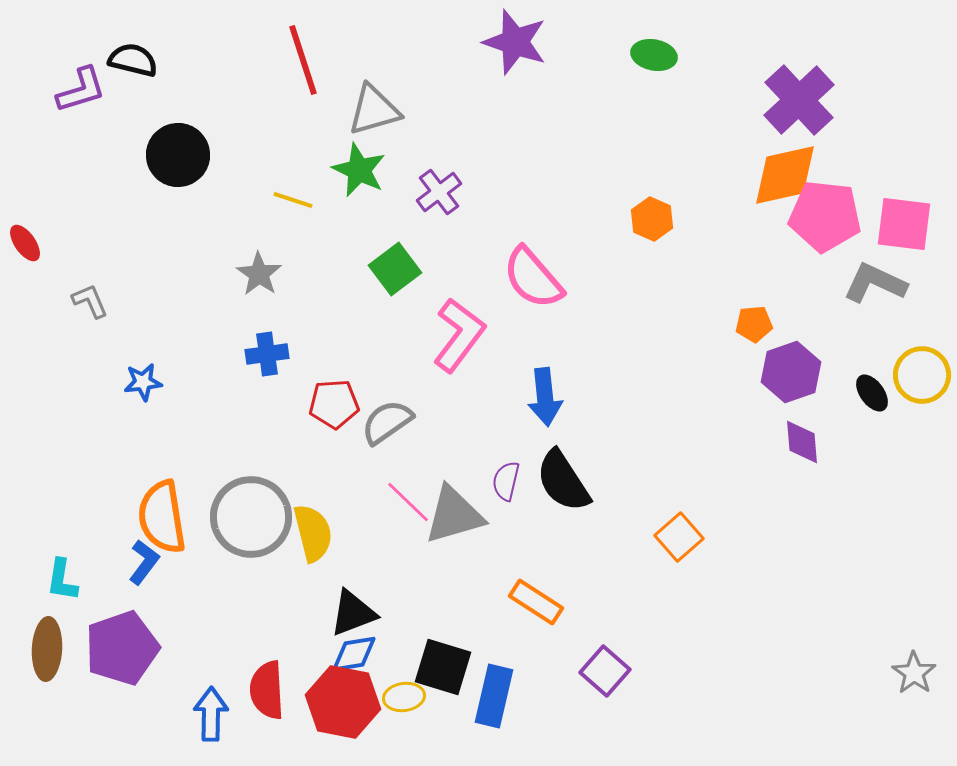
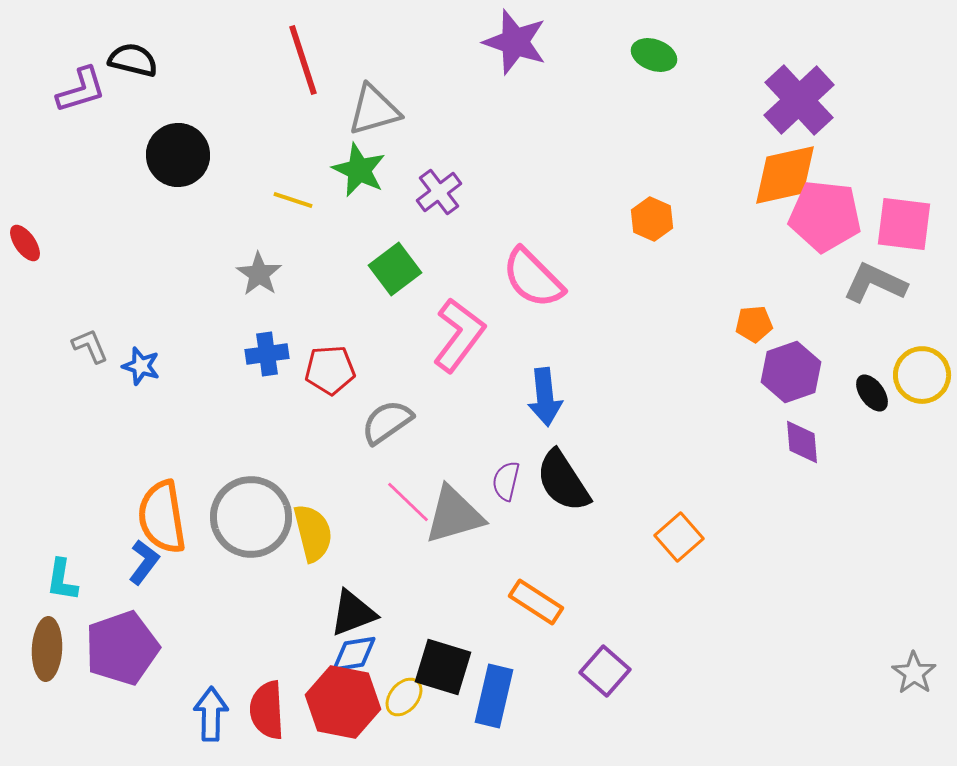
green ellipse at (654, 55): rotated 9 degrees clockwise
pink semicircle at (533, 278): rotated 4 degrees counterclockwise
gray L-shape at (90, 301): moved 45 px down
blue star at (143, 382): moved 2 px left, 16 px up; rotated 24 degrees clockwise
red pentagon at (334, 404): moved 4 px left, 34 px up
red semicircle at (267, 690): moved 20 px down
yellow ellipse at (404, 697): rotated 42 degrees counterclockwise
